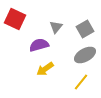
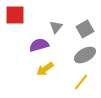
red square: moved 4 px up; rotated 25 degrees counterclockwise
